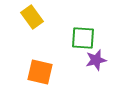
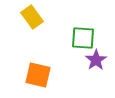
purple star: rotated 20 degrees counterclockwise
orange square: moved 2 px left, 3 px down
